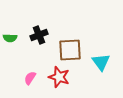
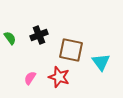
green semicircle: rotated 128 degrees counterclockwise
brown square: moved 1 px right; rotated 15 degrees clockwise
